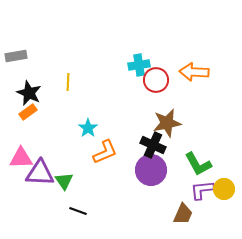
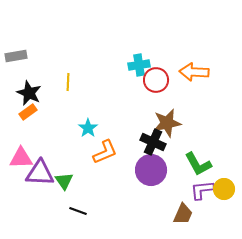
black cross: moved 3 px up
